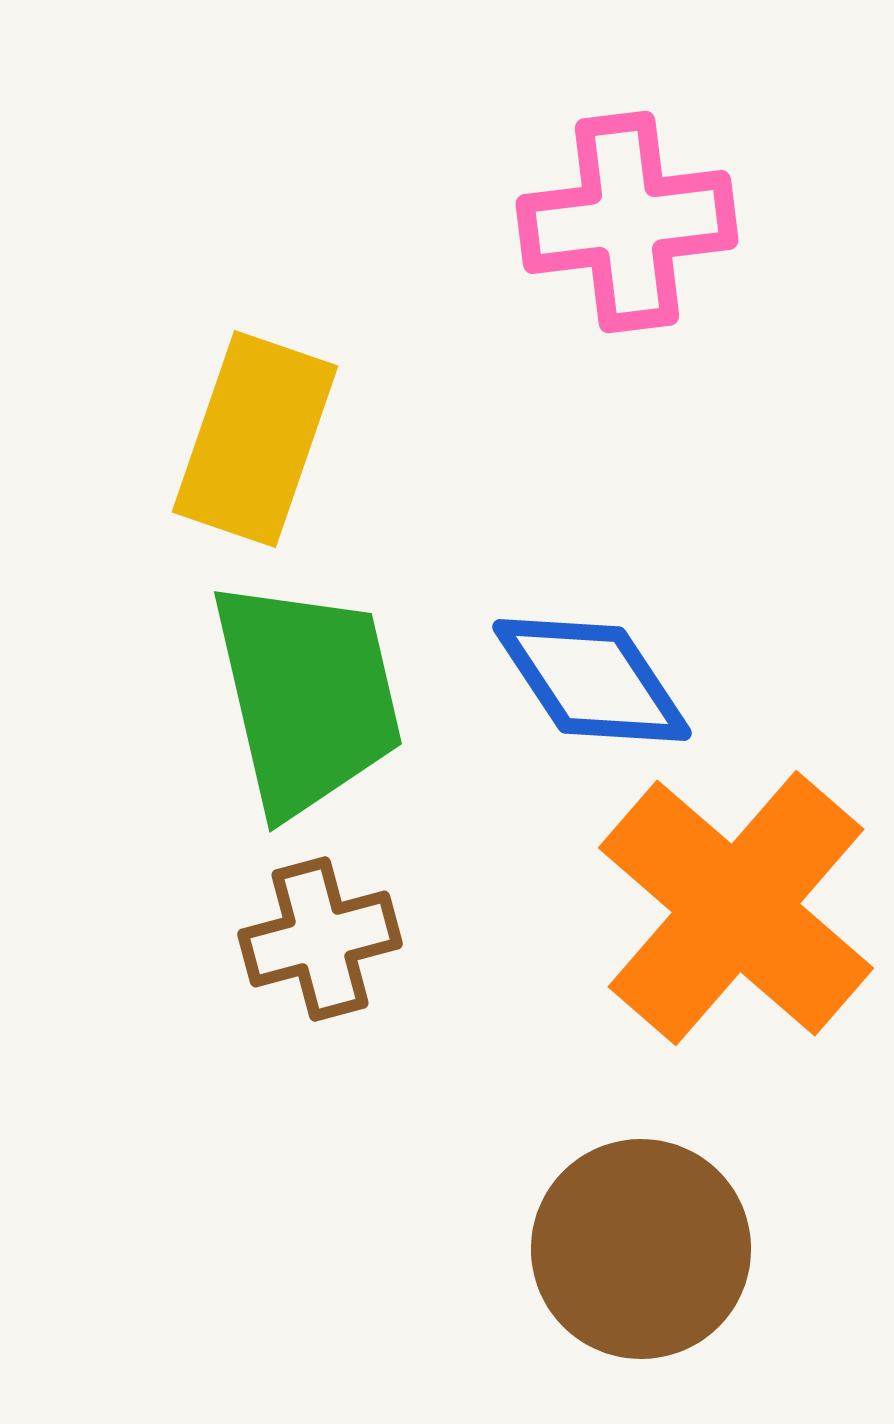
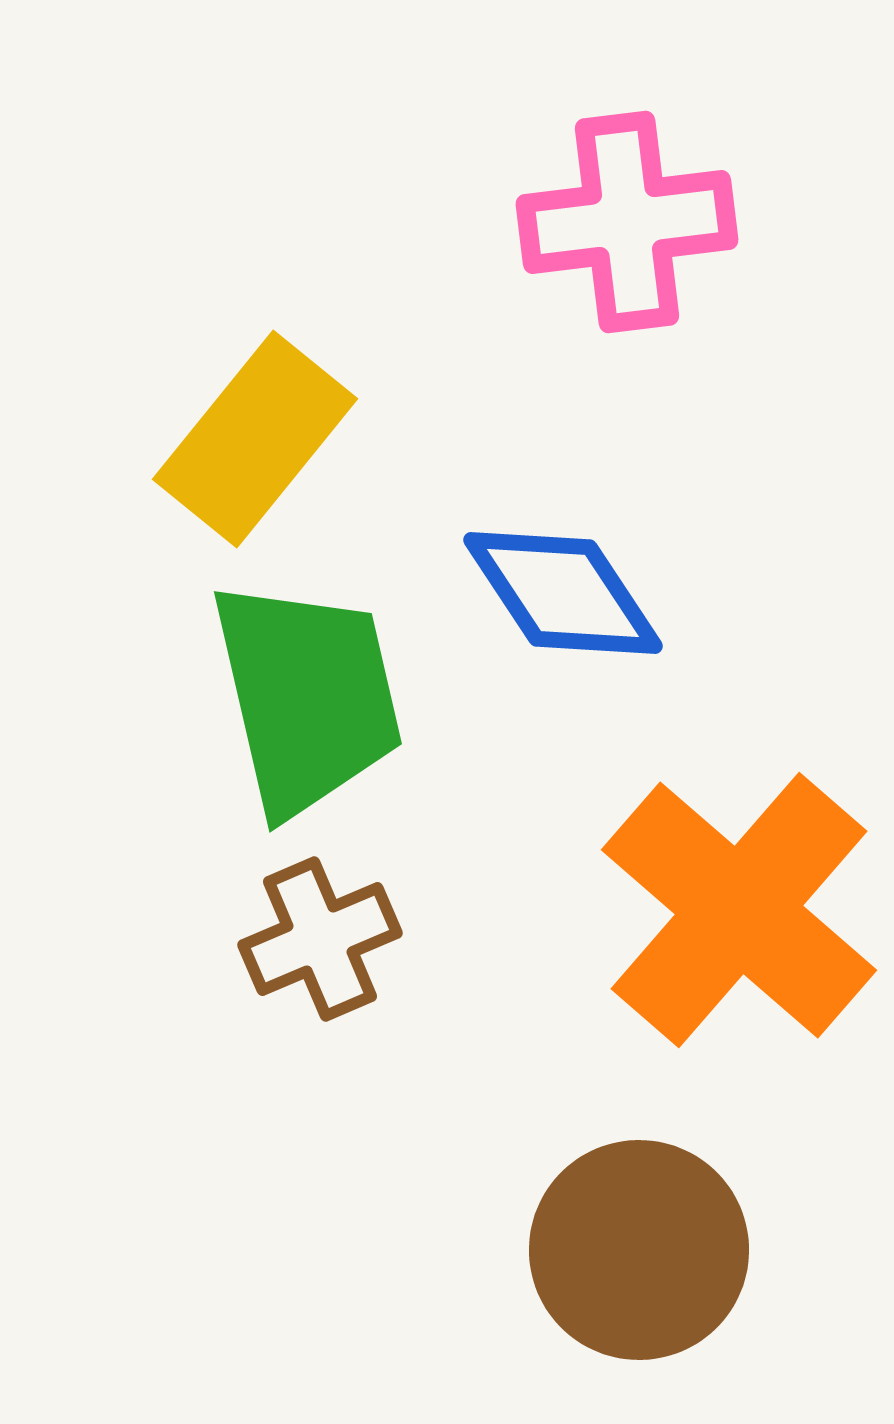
yellow rectangle: rotated 20 degrees clockwise
blue diamond: moved 29 px left, 87 px up
orange cross: moved 3 px right, 2 px down
brown cross: rotated 8 degrees counterclockwise
brown circle: moved 2 px left, 1 px down
